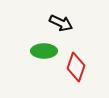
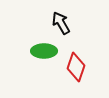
black arrow: rotated 145 degrees counterclockwise
